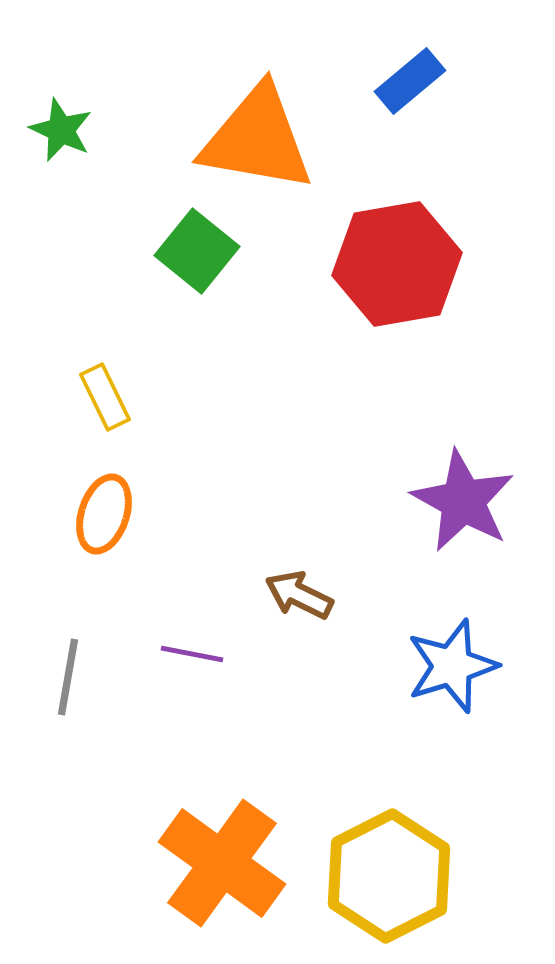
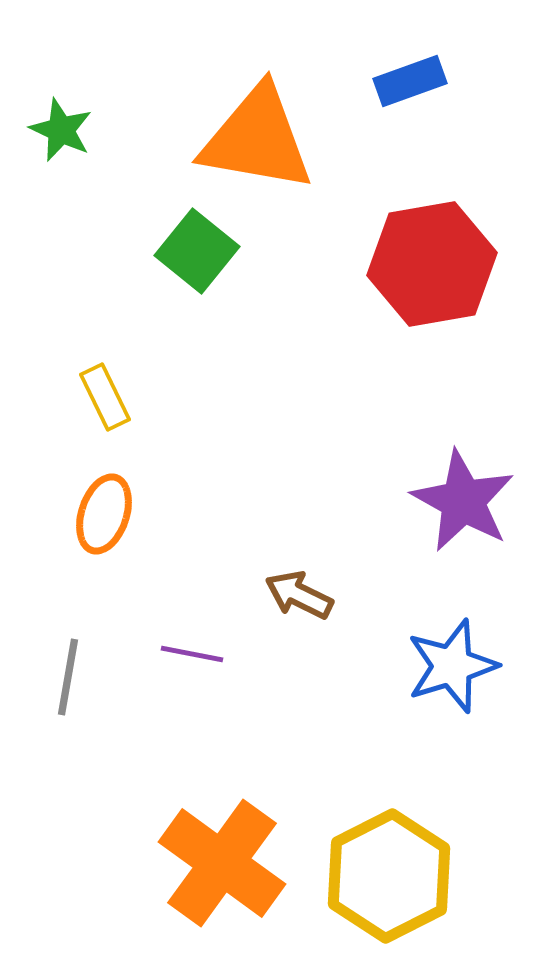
blue rectangle: rotated 20 degrees clockwise
red hexagon: moved 35 px right
